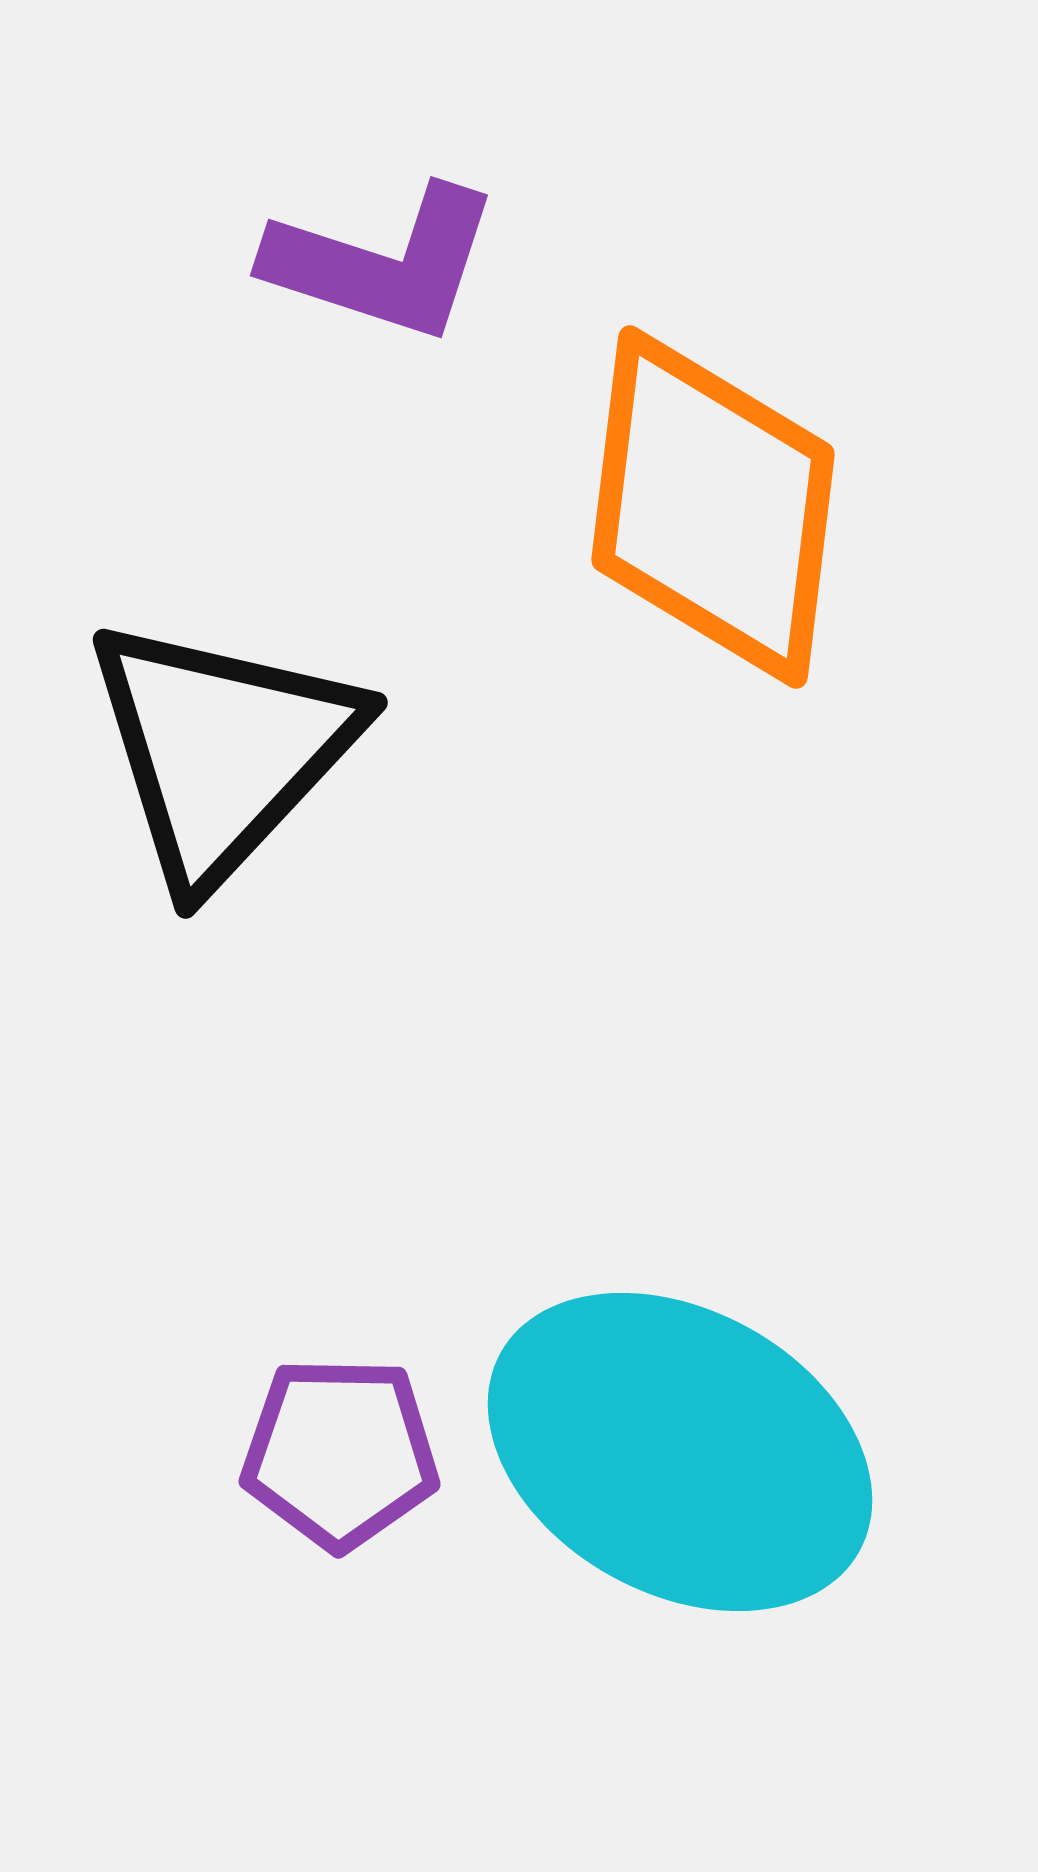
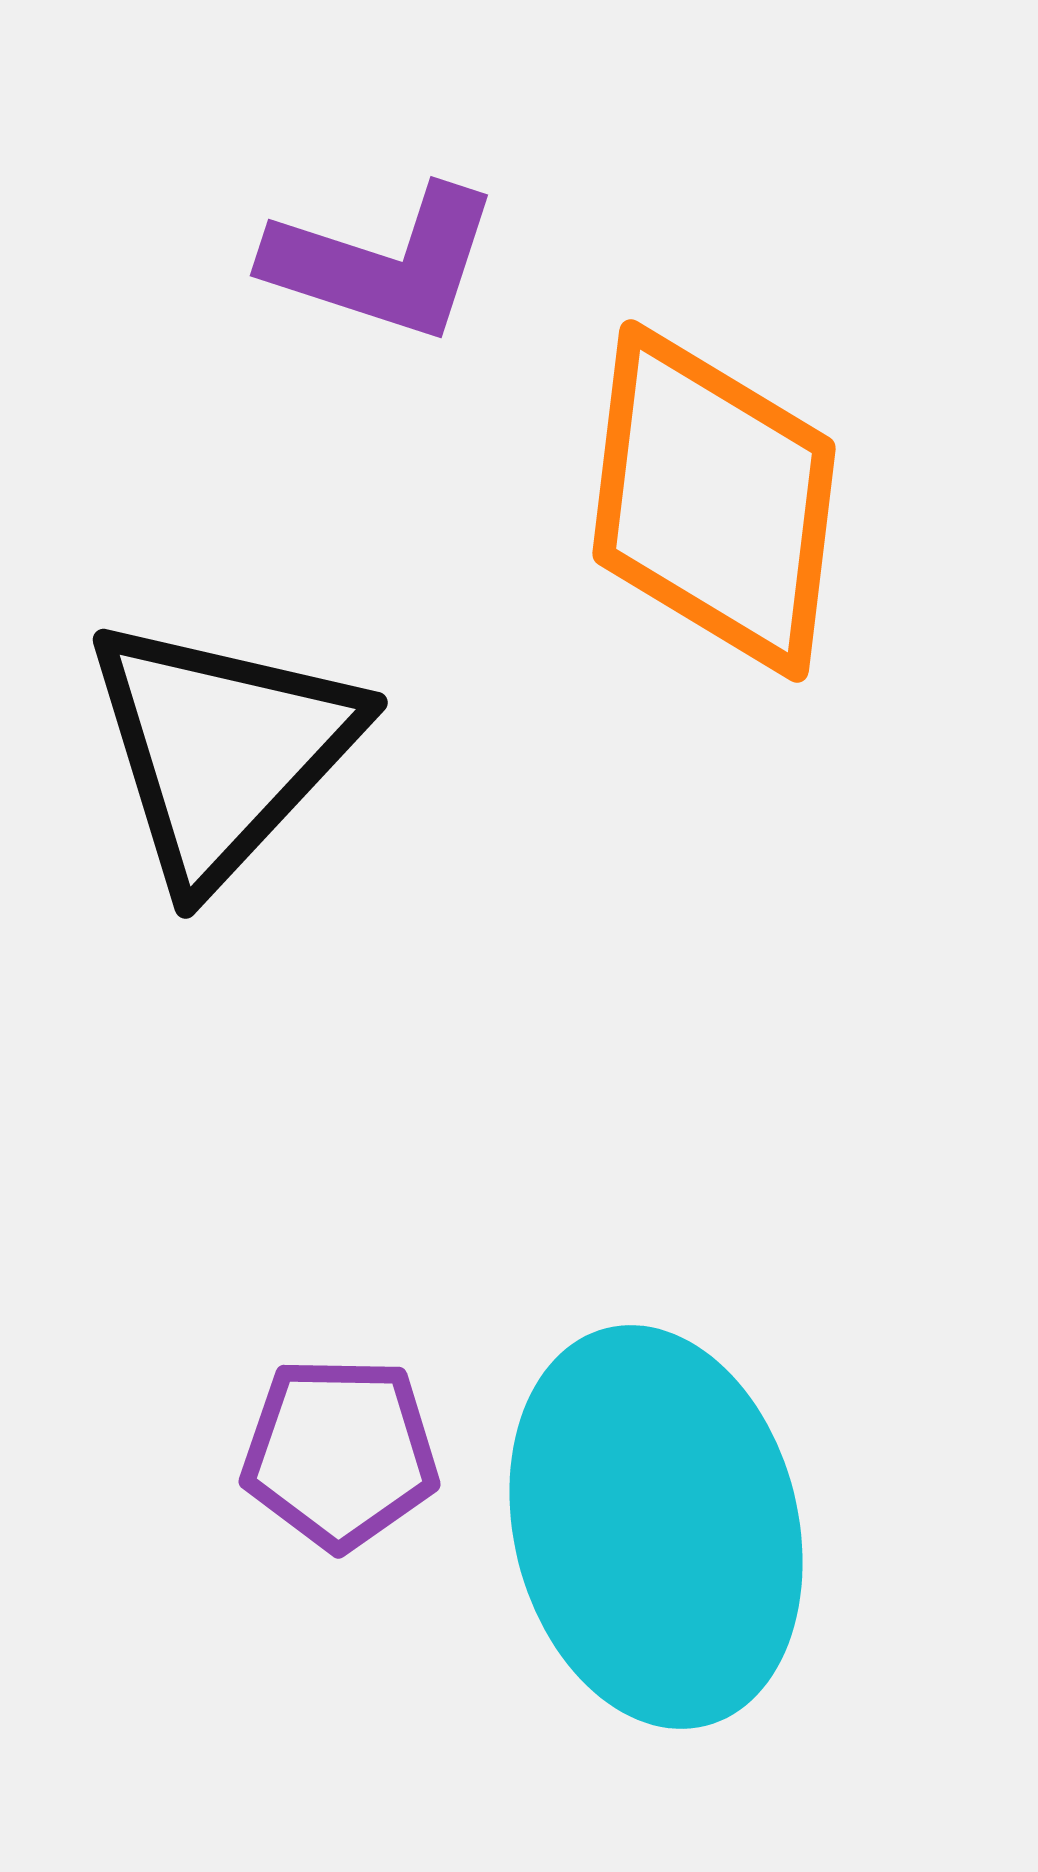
orange diamond: moved 1 px right, 6 px up
cyan ellipse: moved 24 px left, 75 px down; rotated 47 degrees clockwise
